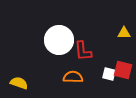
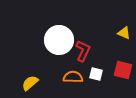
yellow triangle: rotated 24 degrees clockwise
red L-shape: rotated 150 degrees counterclockwise
white square: moved 13 px left
yellow semicircle: moved 11 px right; rotated 60 degrees counterclockwise
